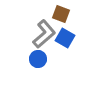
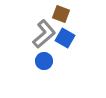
blue circle: moved 6 px right, 2 px down
